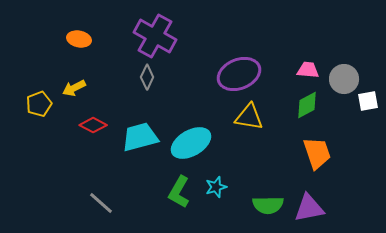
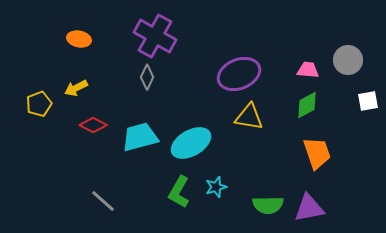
gray circle: moved 4 px right, 19 px up
yellow arrow: moved 2 px right
gray line: moved 2 px right, 2 px up
